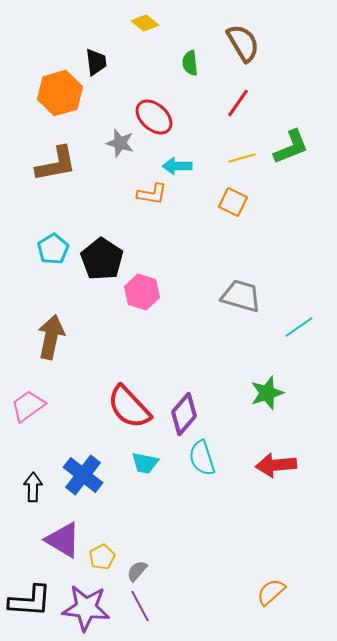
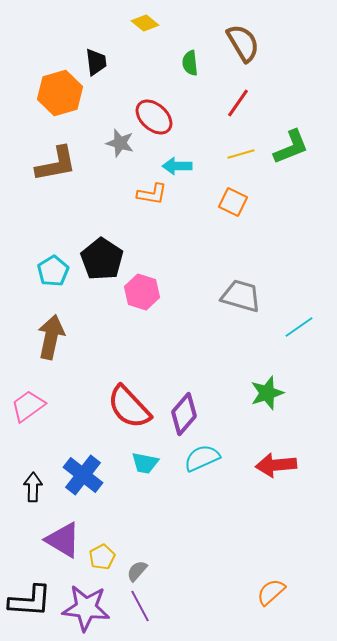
yellow line: moved 1 px left, 4 px up
cyan pentagon: moved 22 px down
cyan semicircle: rotated 84 degrees clockwise
